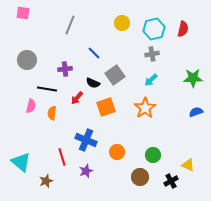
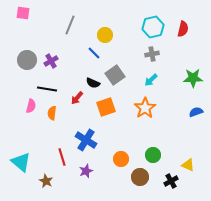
yellow circle: moved 17 px left, 12 px down
cyan hexagon: moved 1 px left, 2 px up
purple cross: moved 14 px left, 8 px up; rotated 24 degrees counterclockwise
blue cross: rotated 10 degrees clockwise
orange circle: moved 4 px right, 7 px down
brown star: rotated 24 degrees counterclockwise
